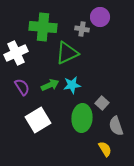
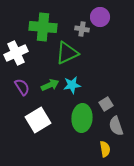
gray square: moved 4 px right, 1 px down; rotated 16 degrees clockwise
yellow semicircle: rotated 21 degrees clockwise
